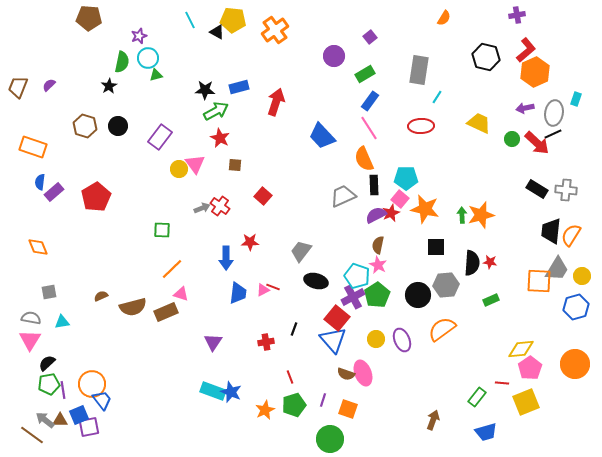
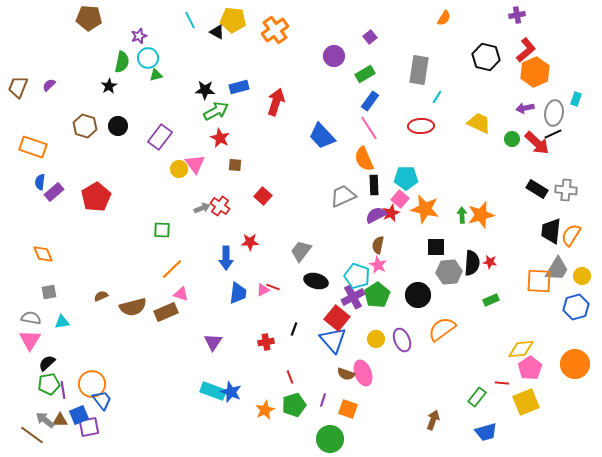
orange diamond at (38, 247): moved 5 px right, 7 px down
gray hexagon at (446, 285): moved 3 px right, 13 px up
